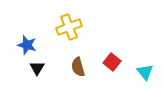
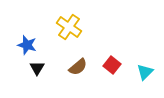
yellow cross: rotated 35 degrees counterclockwise
red square: moved 3 px down
brown semicircle: rotated 114 degrees counterclockwise
cyan triangle: rotated 24 degrees clockwise
